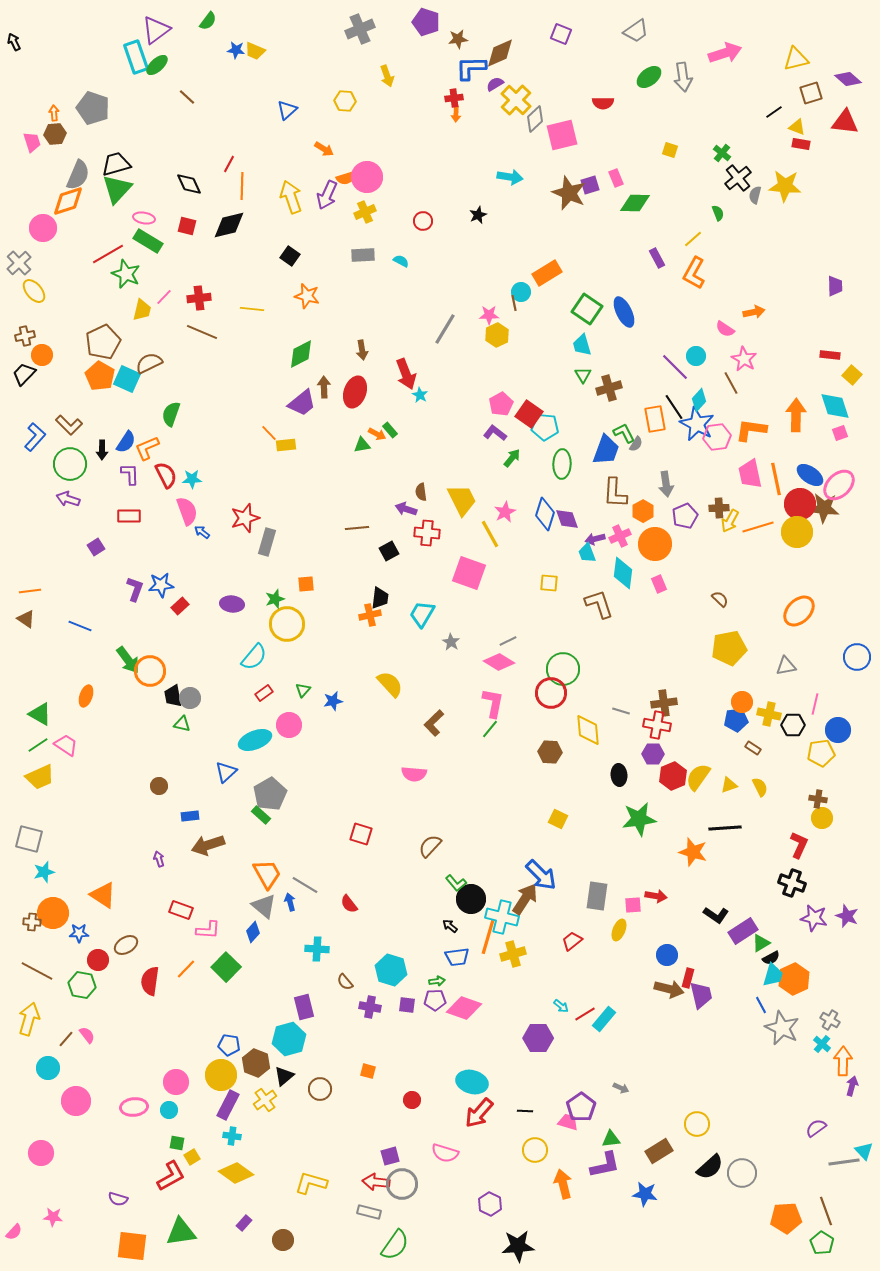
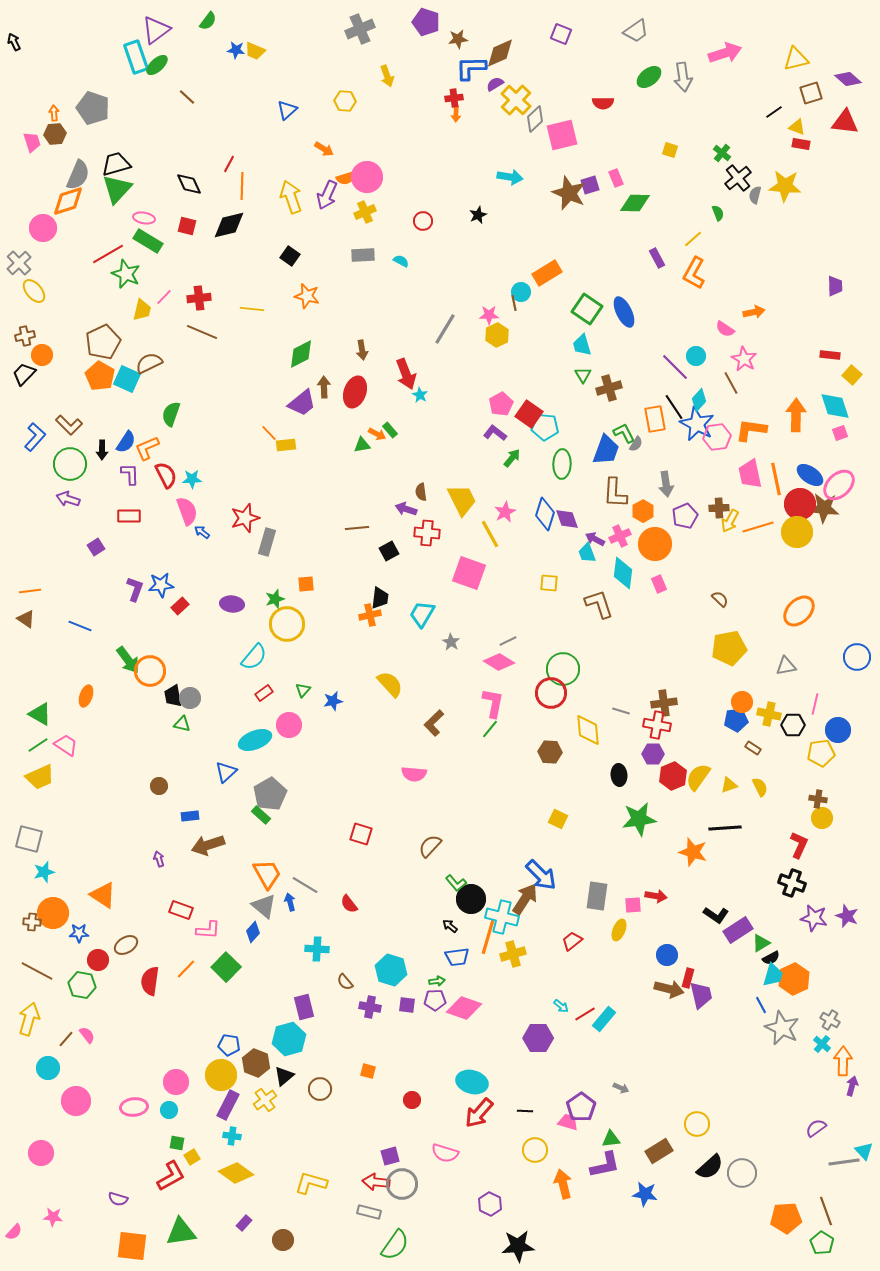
purple arrow at (595, 539): rotated 42 degrees clockwise
purple rectangle at (743, 931): moved 5 px left, 1 px up
